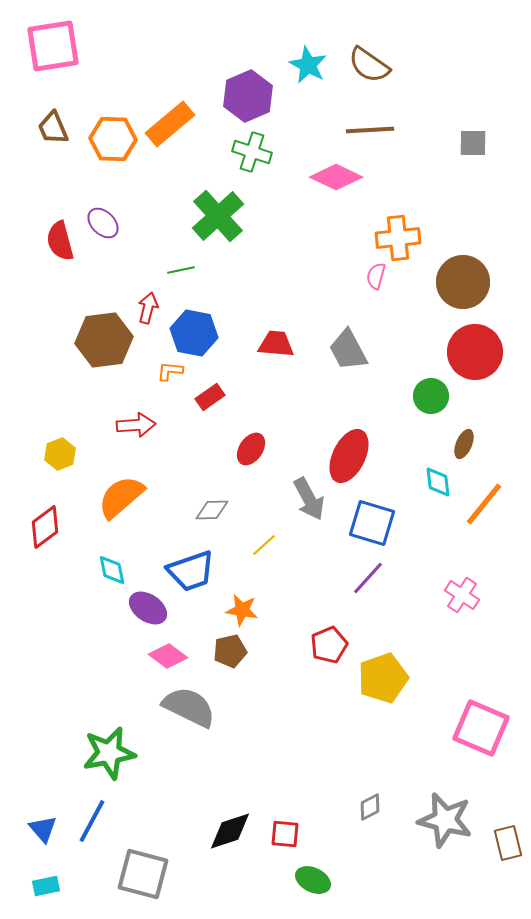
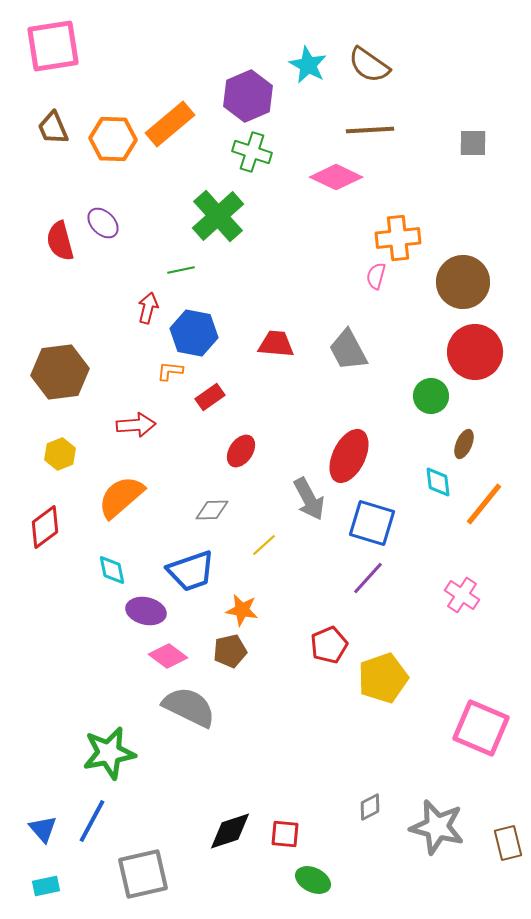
brown hexagon at (104, 340): moved 44 px left, 32 px down
red ellipse at (251, 449): moved 10 px left, 2 px down
purple ellipse at (148, 608): moved 2 px left, 3 px down; rotated 21 degrees counterclockwise
gray star at (445, 820): moved 8 px left, 7 px down
gray square at (143, 874): rotated 28 degrees counterclockwise
